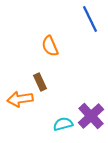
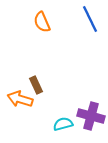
orange semicircle: moved 8 px left, 24 px up
brown rectangle: moved 4 px left, 3 px down
orange arrow: rotated 25 degrees clockwise
purple cross: rotated 32 degrees counterclockwise
